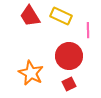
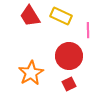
orange star: rotated 15 degrees clockwise
